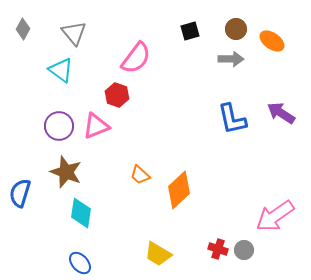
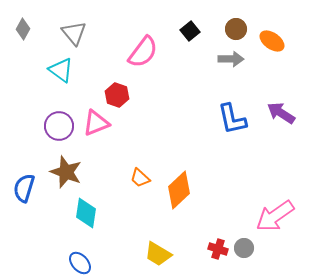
black square: rotated 24 degrees counterclockwise
pink semicircle: moved 7 px right, 6 px up
pink triangle: moved 3 px up
orange trapezoid: moved 3 px down
blue semicircle: moved 4 px right, 5 px up
cyan diamond: moved 5 px right
gray circle: moved 2 px up
